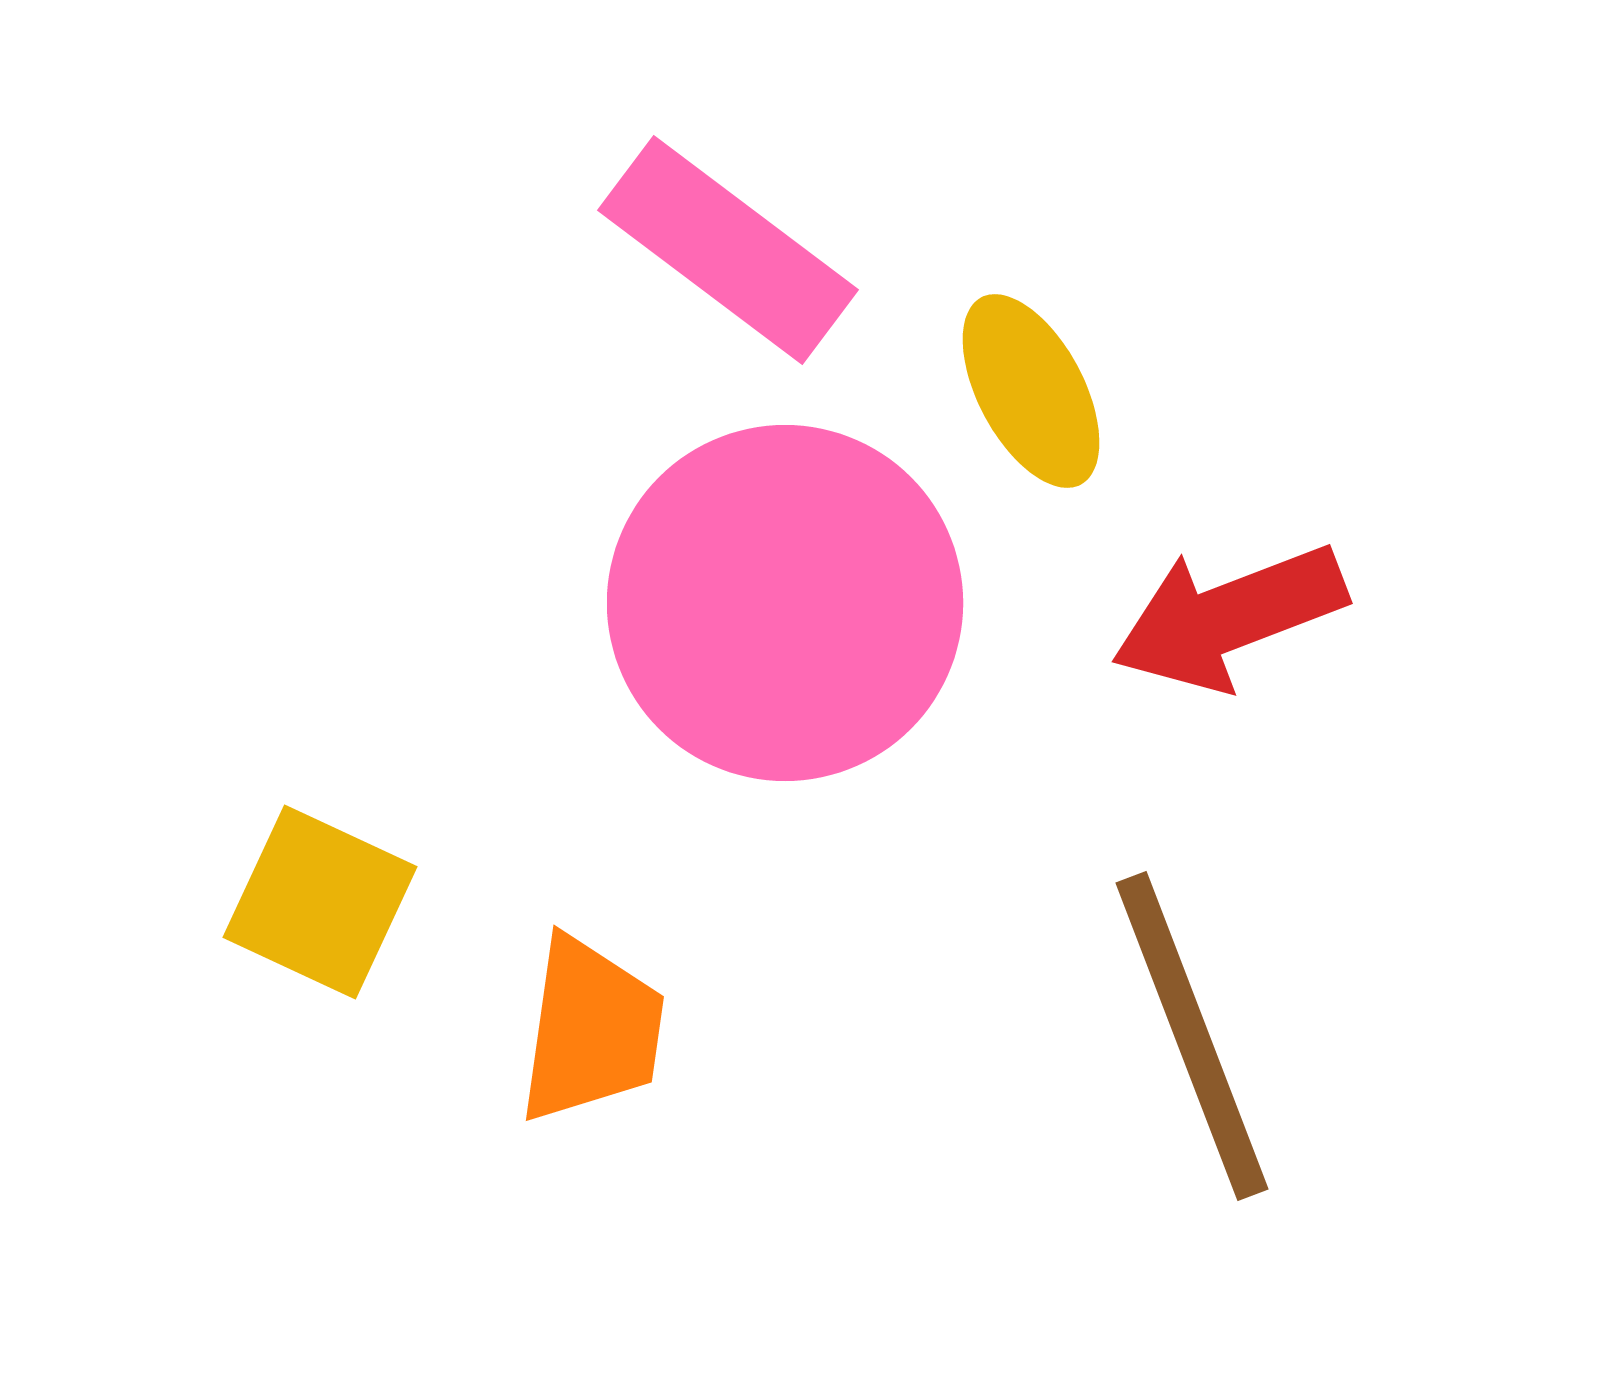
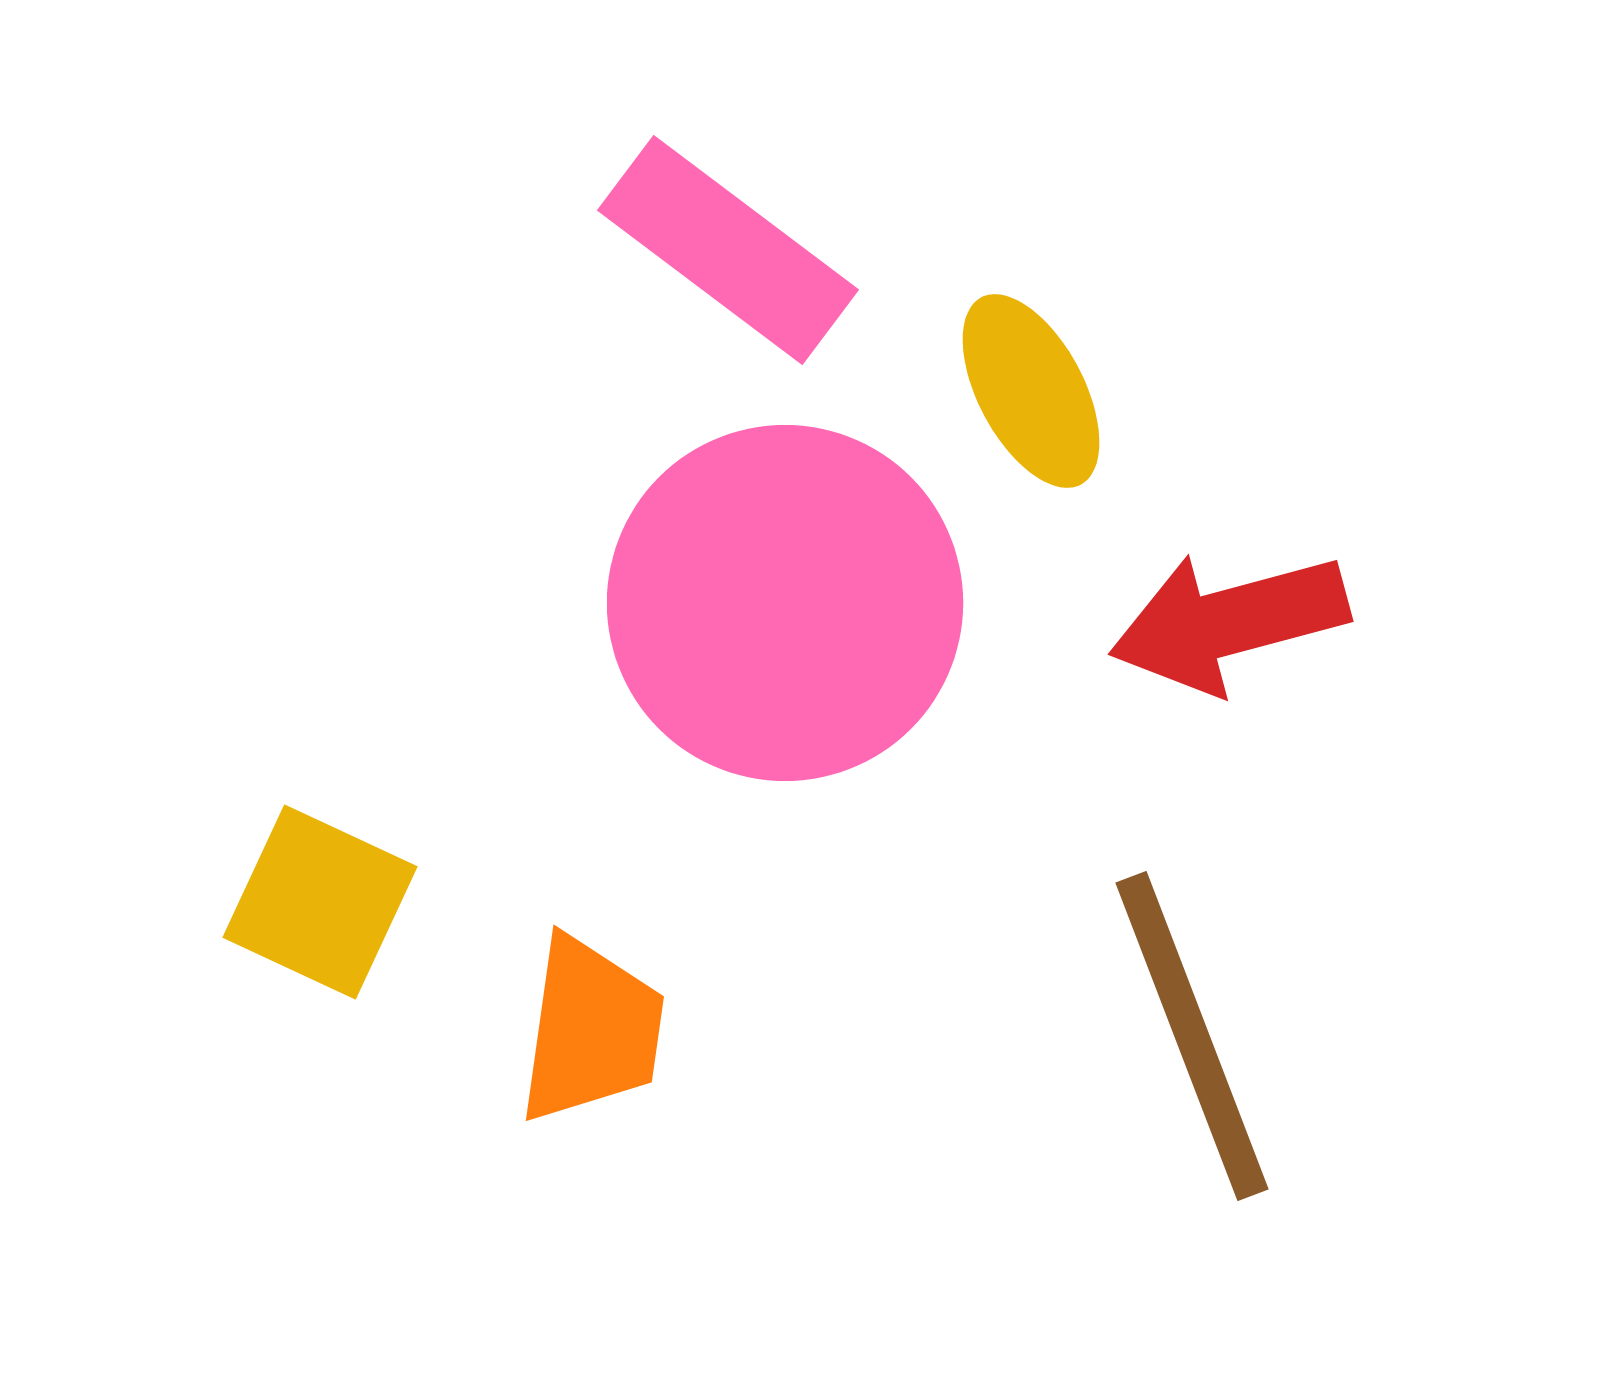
red arrow: moved 5 px down; rotated 6 degrees clockwise
